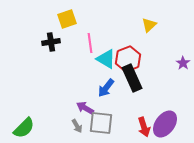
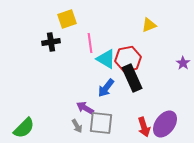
yellow triangle: rotated 21 degrees clockwise
red hexagon: rotated 10 degrees clockwise
